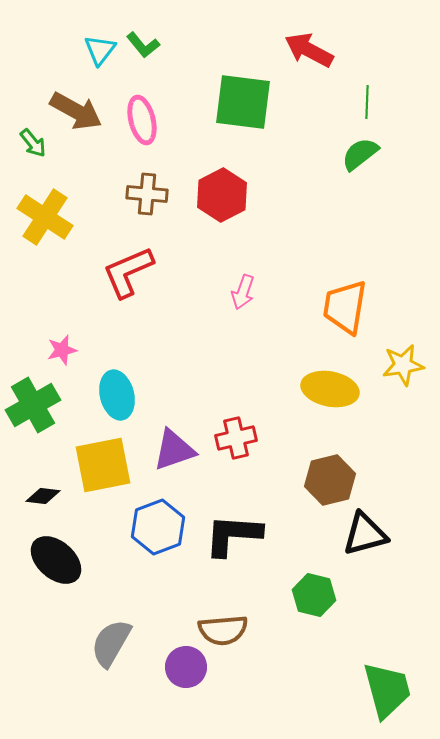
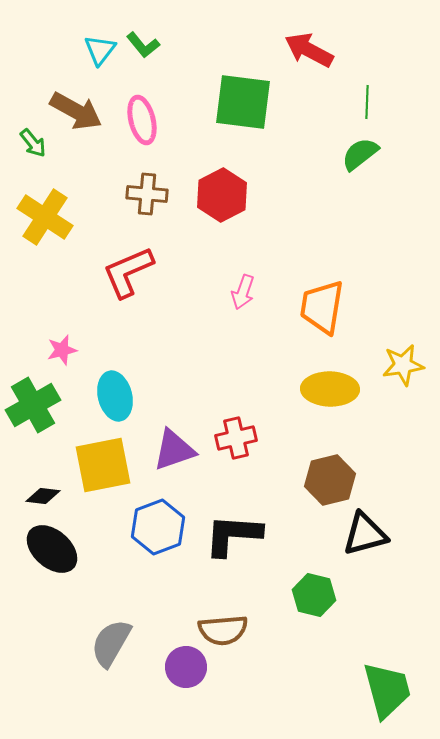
orange trapezoid: moved 23 px left
yellow ellipse: rotated 10 degrees counterclockwise
cyan ellipse: moved 2 px left, 1 px down
black ellipse: moved 4 px left, 11 px up
